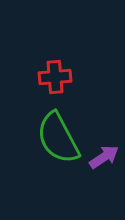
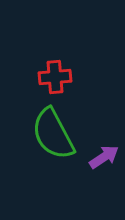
green semicircle: moved 5 px left, 4 px up
